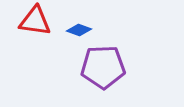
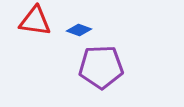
purple pentagon: moved 2 px left
